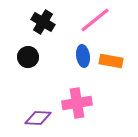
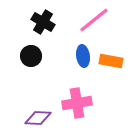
pink line: moved 1 px left
black circle: moved 3 px right, 1 px up
